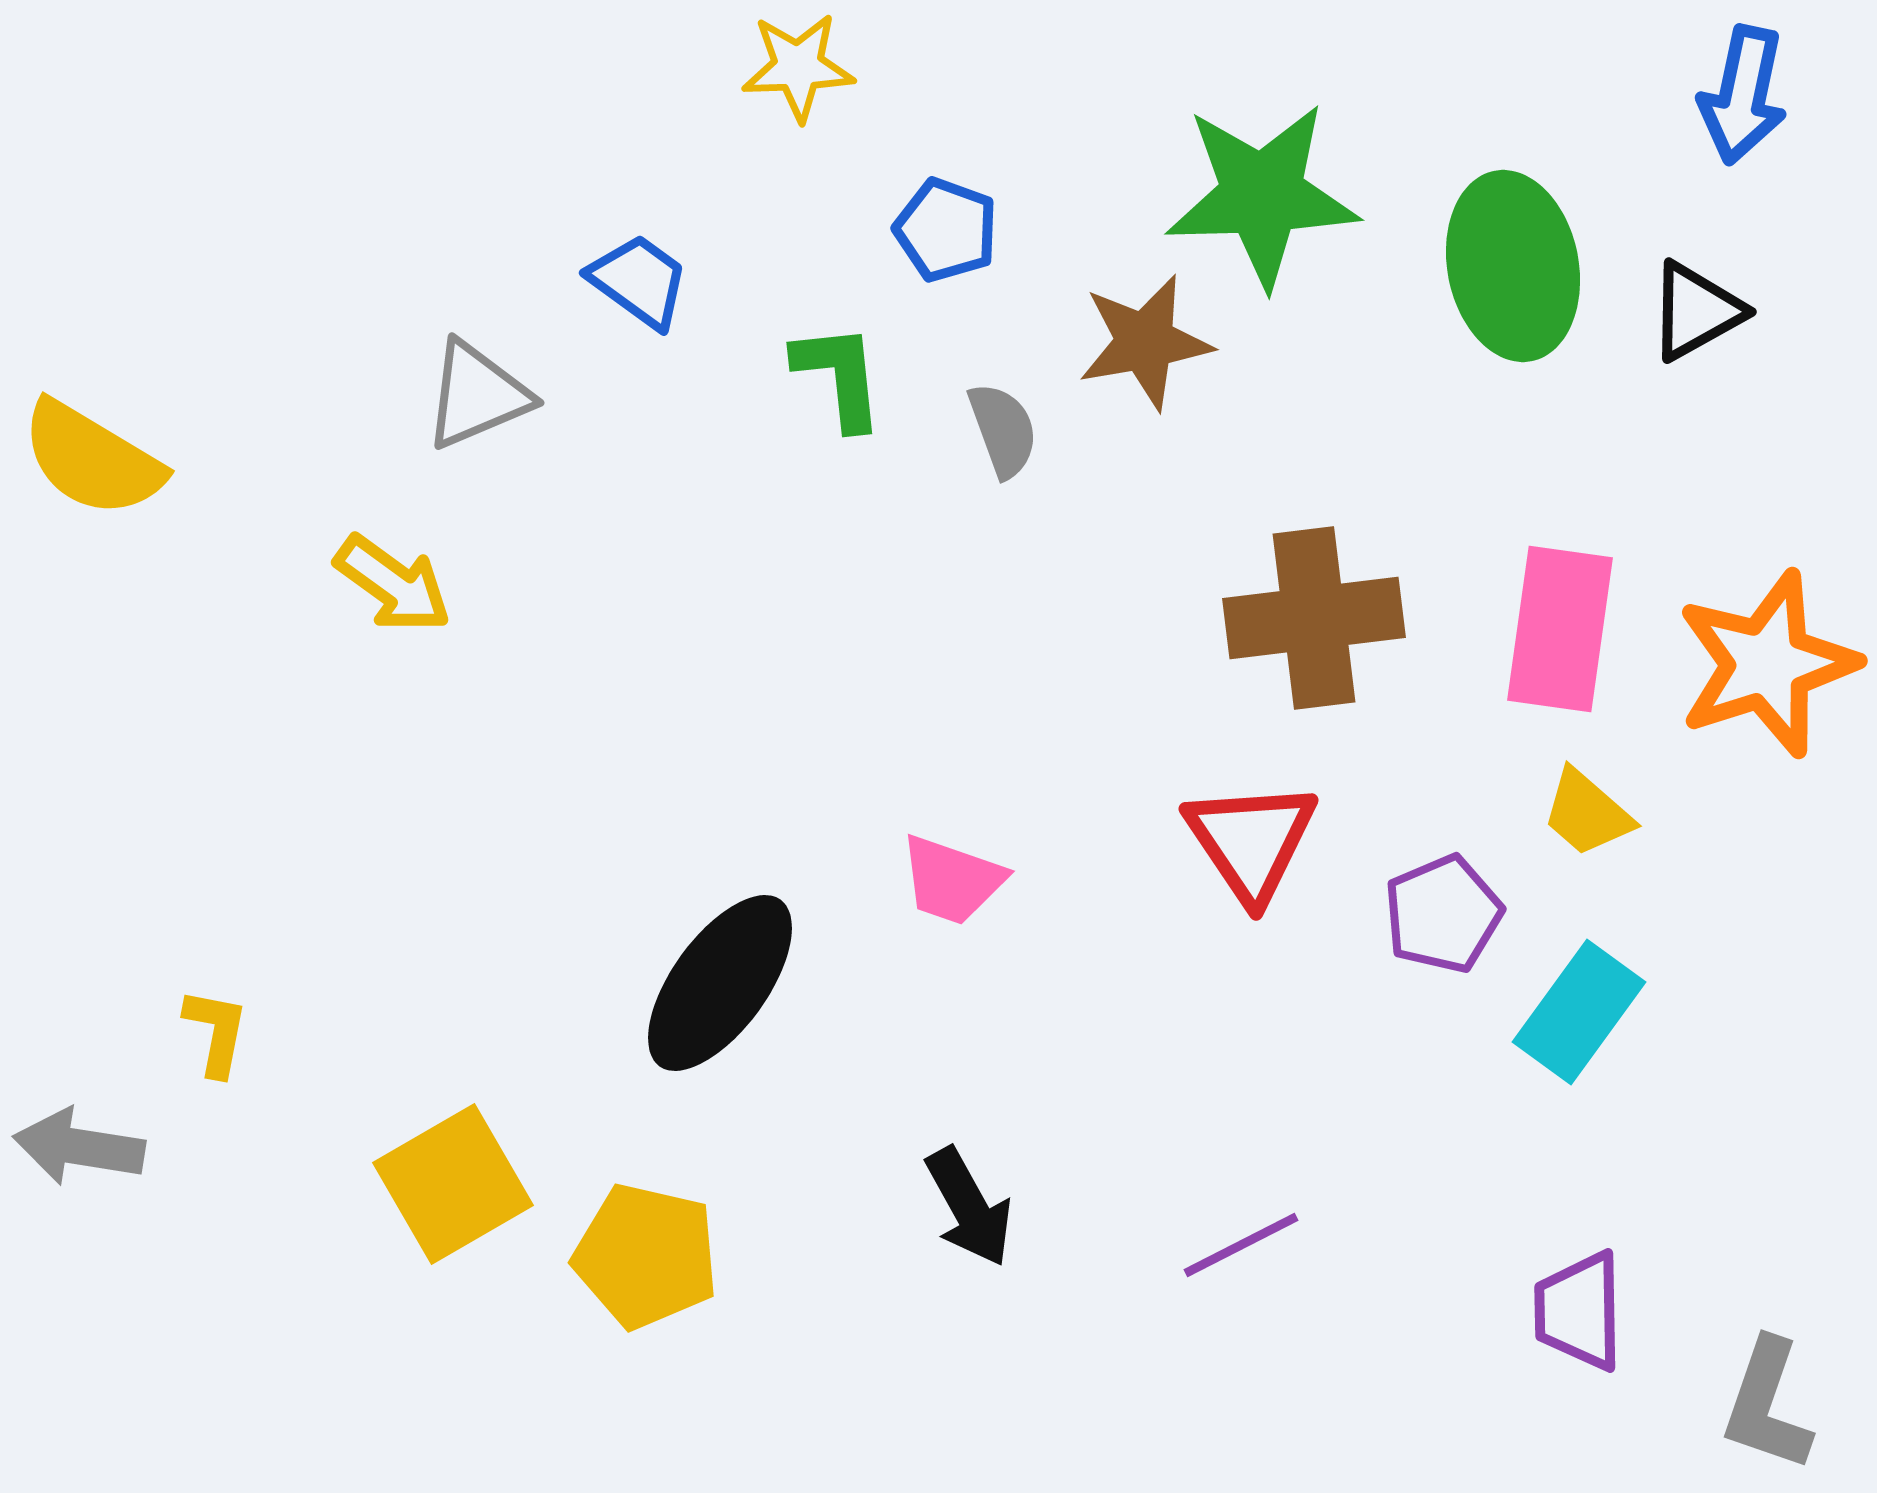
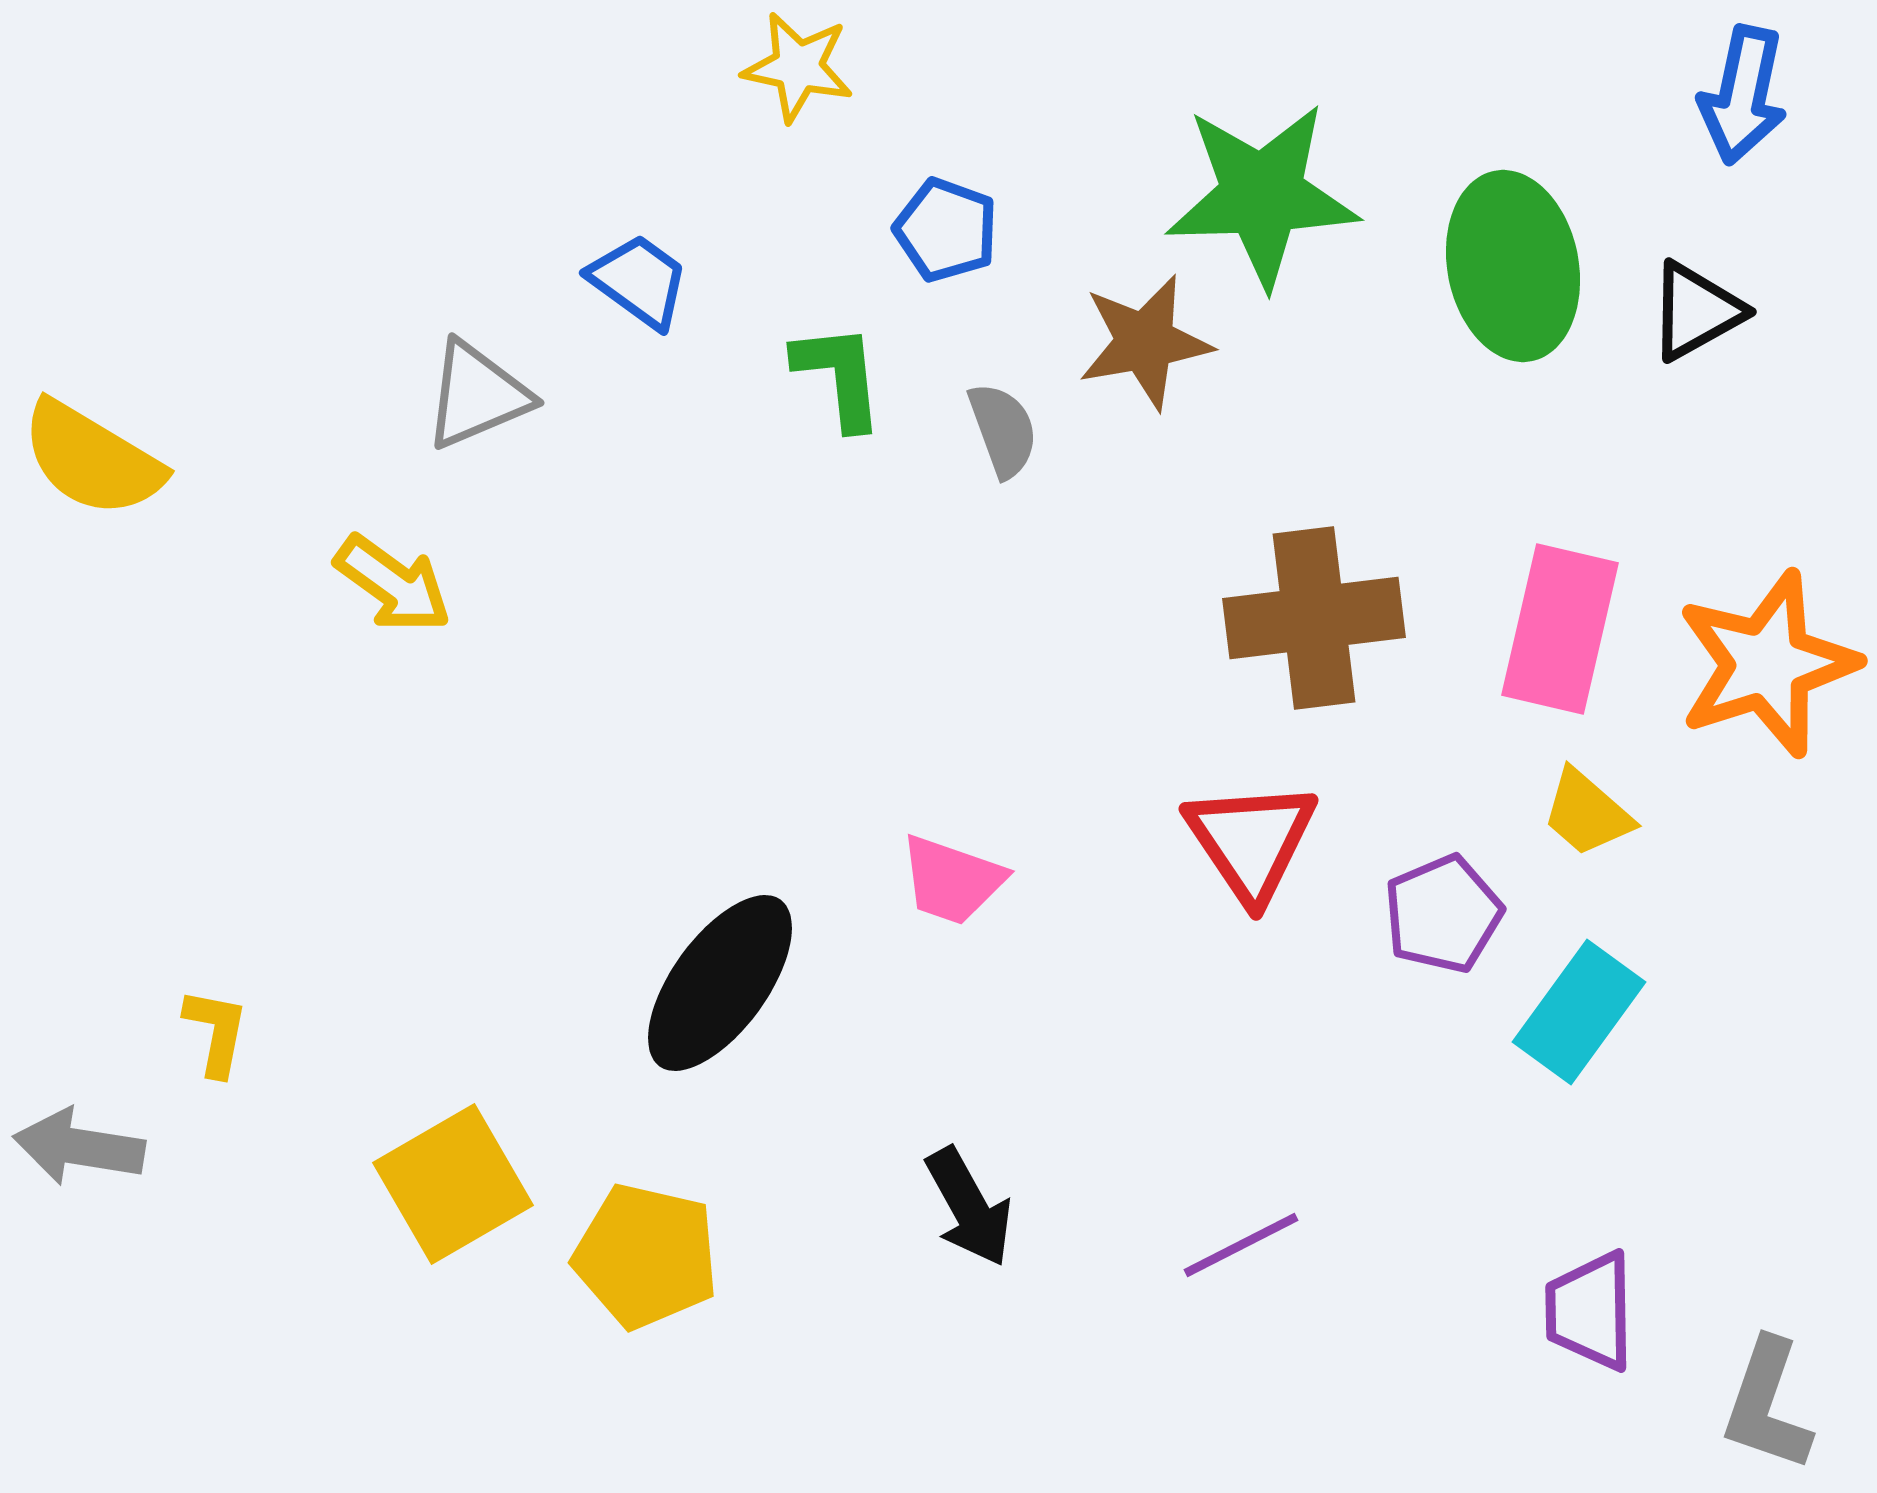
yellow star: rotated 14 degrees clockwise
pink rectangle: rotated 5 degrees clockwise
purple trapezoid: moved 11 px right
